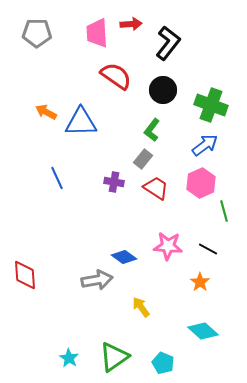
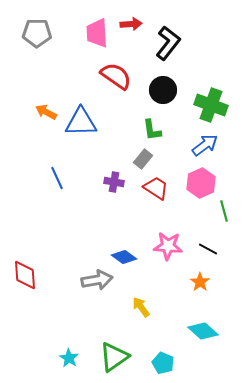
green L-shape: rotated 45 degrees counterclockwise
